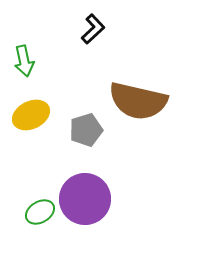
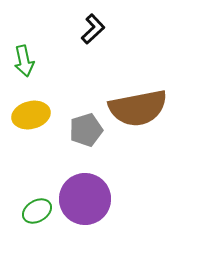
brown semicircle: moved 7 px down; rotated 24 degrees counterclockwise
yellow ellipse: rotated 12 degrees clockwise
green ellipse: moved 3 px left, 1 px up
